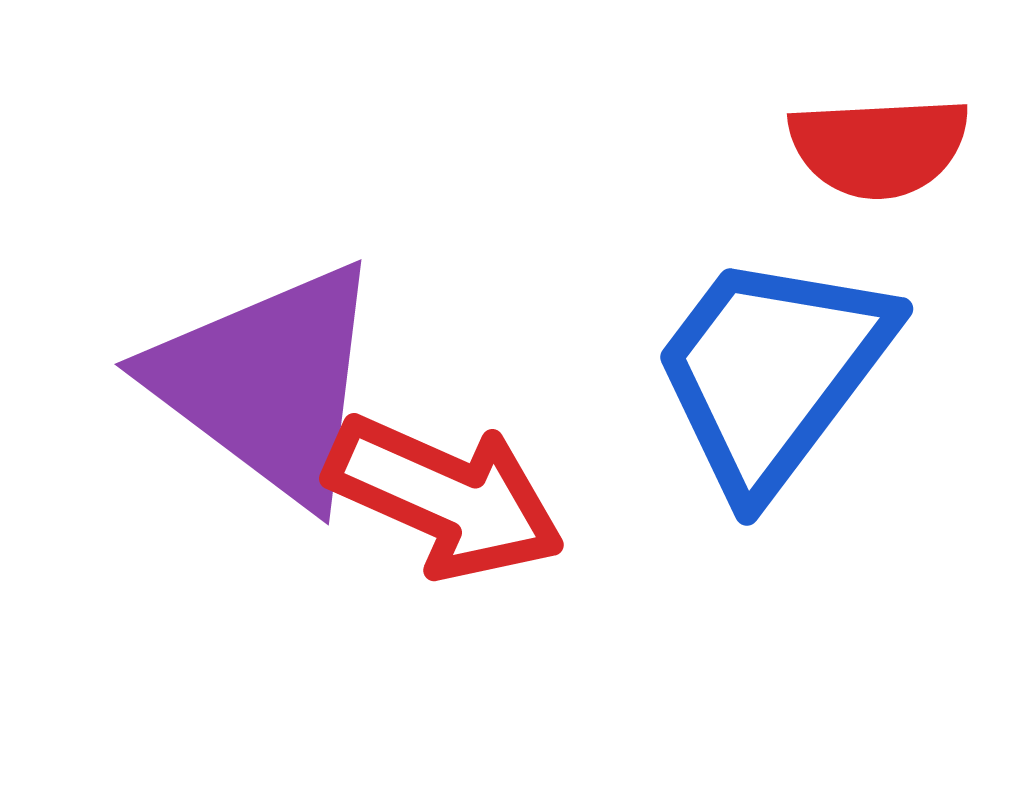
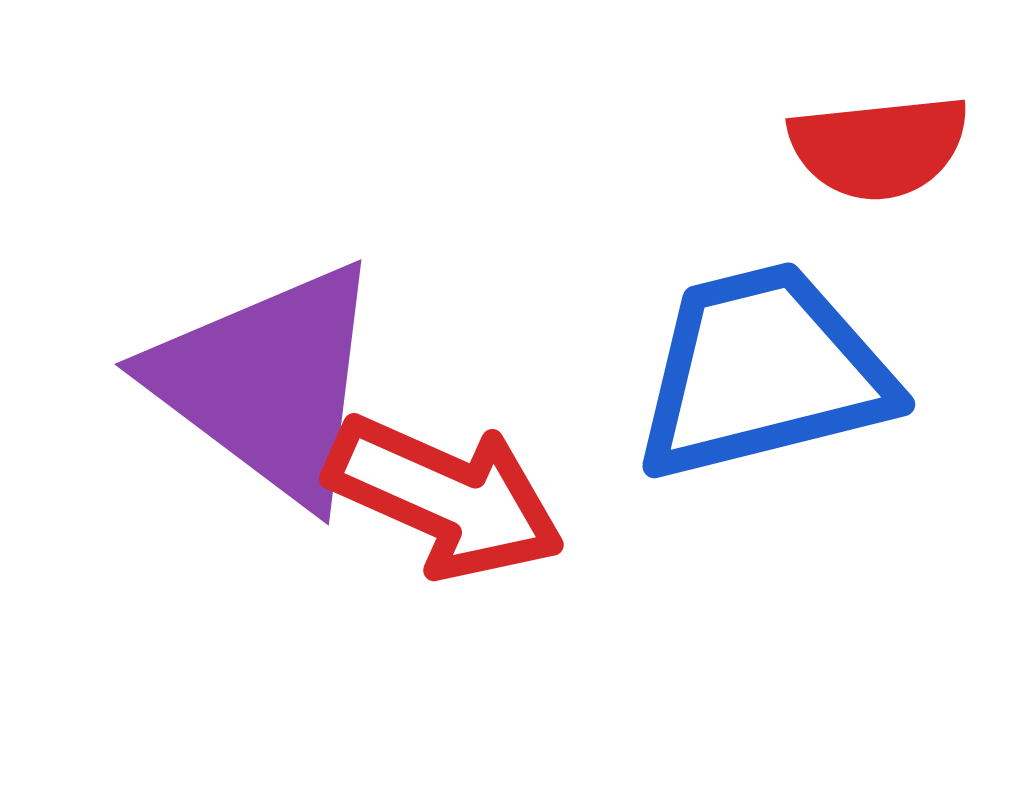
red semicircle: rotated 3 degrees counterclockwise
blue trapezoid: moved 9 px left; rotated 39 degrees clockwise
